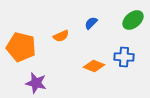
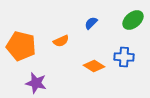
orange semicircle: moved 5 px down
orange pentagon: moved 1 px up
orange diamond: rotated 10 degrees clockwise
